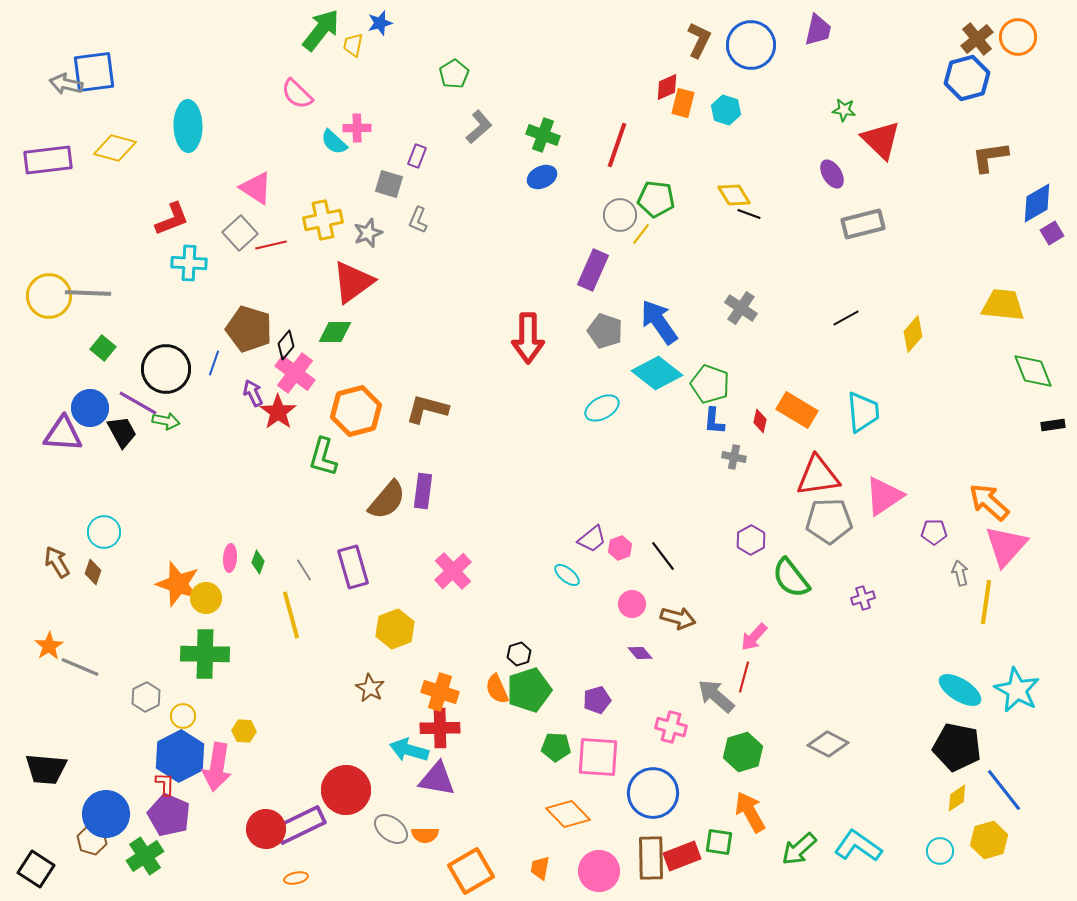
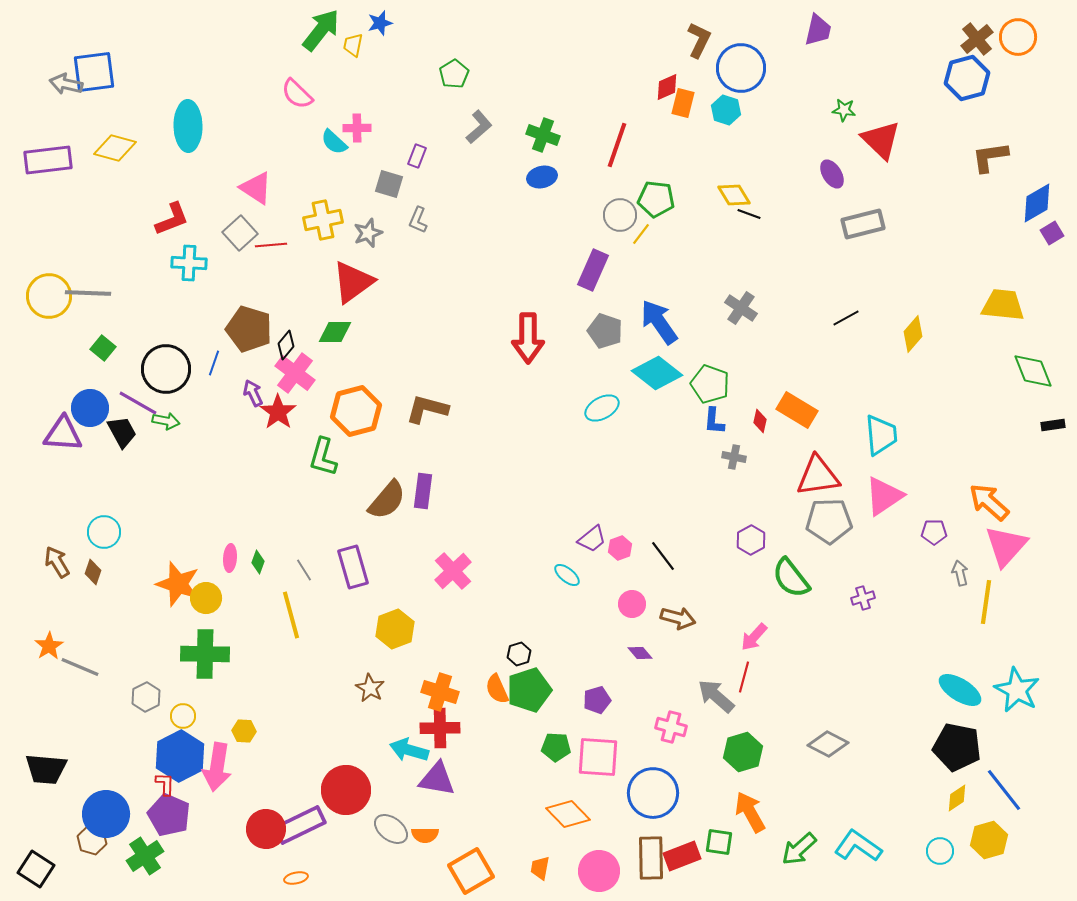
blue circle at (751, 45): moved 10 px left, 23 px down
blue ellipse at (542, 177): rotated 12 degrees clockwise
red line at (271, 245): rotated 8 degrees clockwise
cyan trapezoid at (863, 412): moved 18 px right, 23 px down
